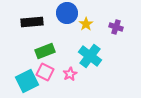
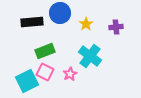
blue circle: moved 7 px left
purple cross: rotated 24 degrees counterclockwise
